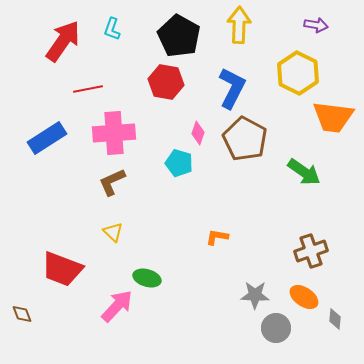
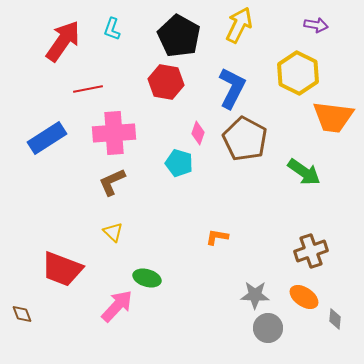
yellow arrow: rotated 24 degrees clockwise
gray circle: moved 8 px left
